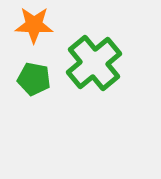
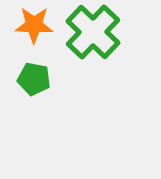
green cross: moved 1 px left, 31 px up; rotated 6 degrees counterclockwise
